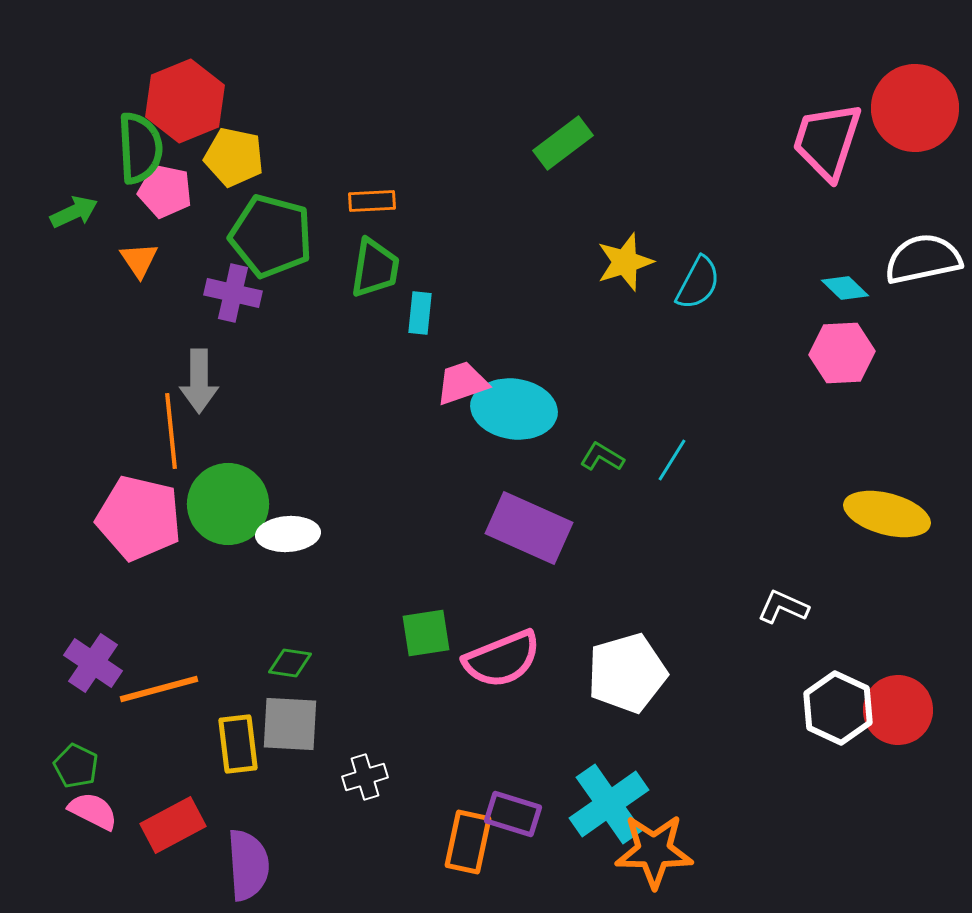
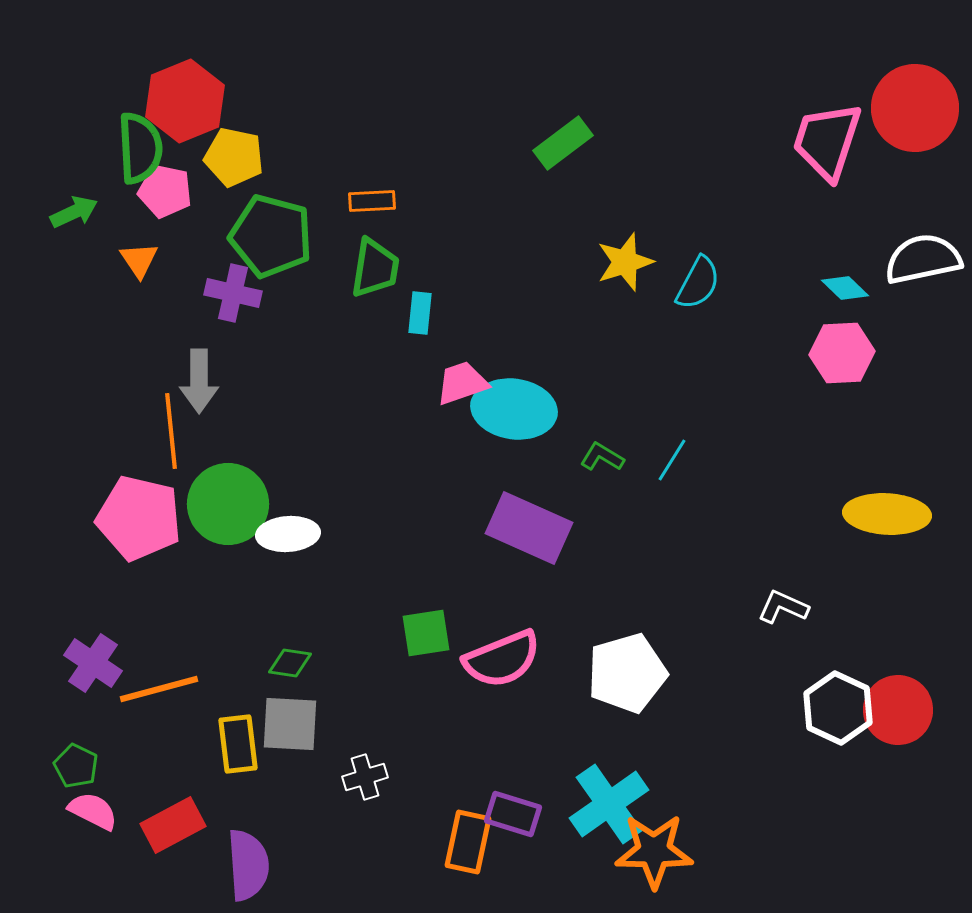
yellow ellipse at (887, 514): rotated 12 degrees counterclockwise
